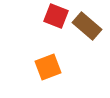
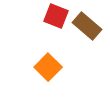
orange square: rotated 24 degrees counterclockwise
